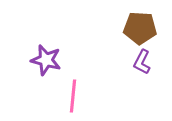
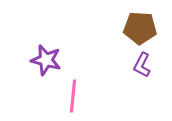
purple L-shape: moved 3 px down
